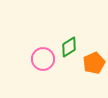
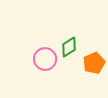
pink circle: moved 2 px right
